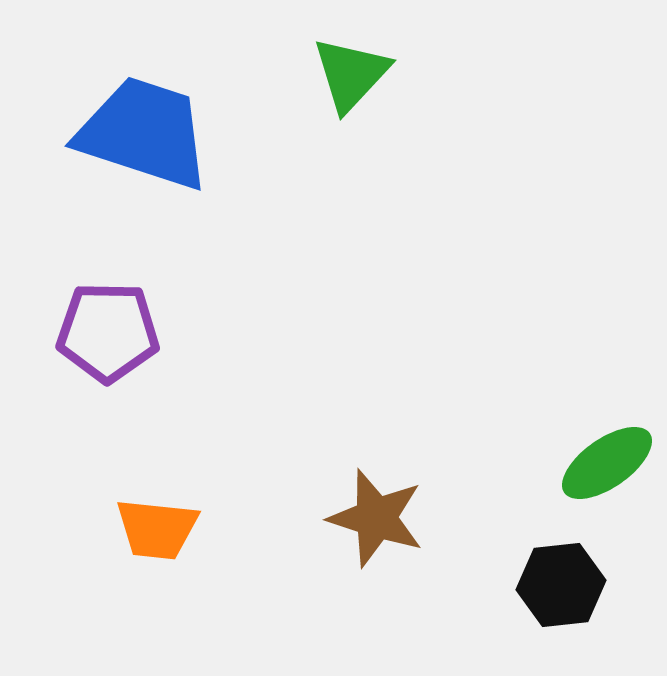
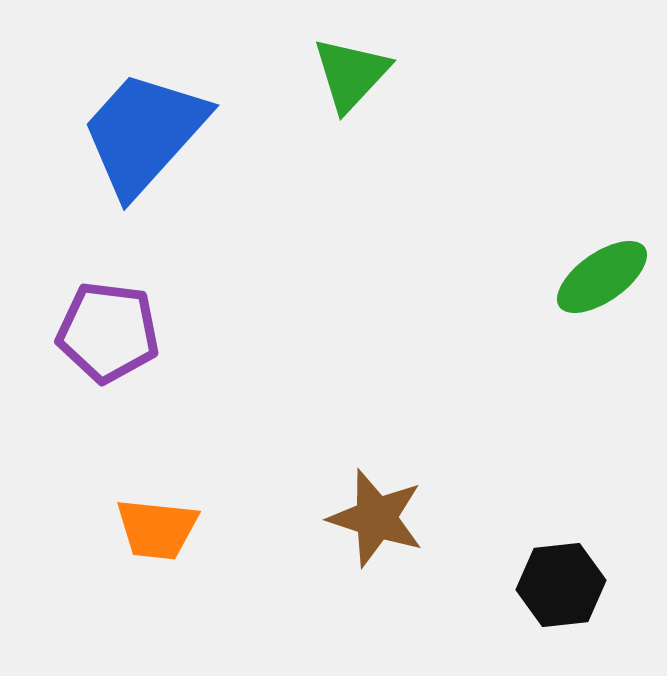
blue trapezoid: rotated 66 degrees counterclockwise
purple pentagon: rotated 6 degrees clockwise
green ellipse: moved 5 px left, 186 px up
